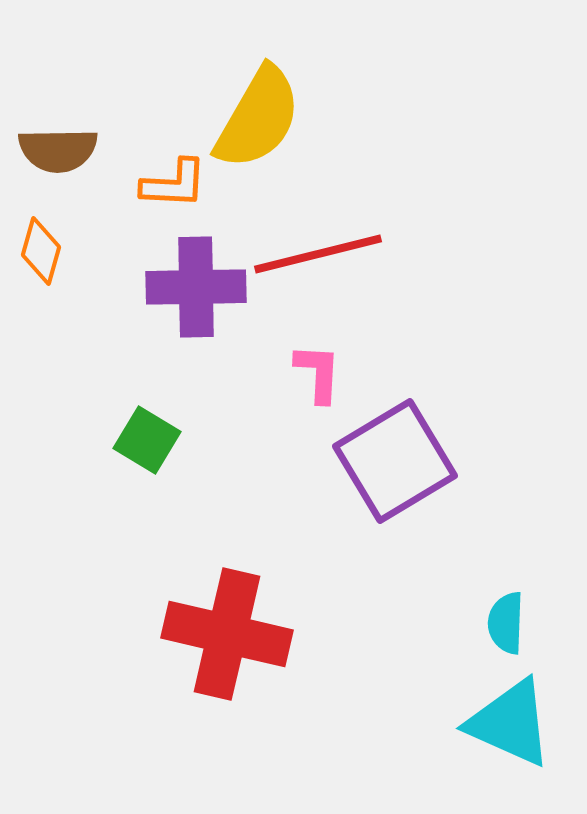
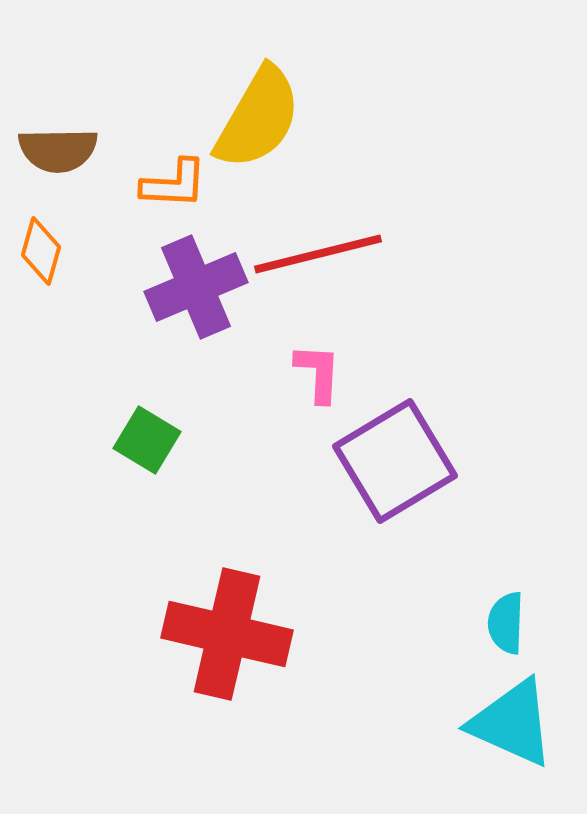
purple cross: rotated 22 degrees counterclockwise
cyan triangle: moved 2 px right
